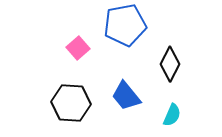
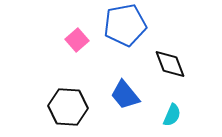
pink square: moved 1 px left, 8 px up
black diamond: rotated 48 degrees counterclockwise
blue trapezoid: moved 1 px left, 1 px up
black hexagon: moved 3 px left, 4 px down
